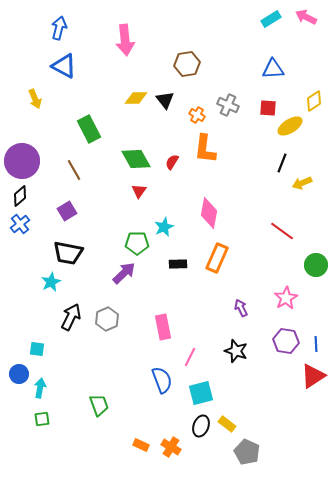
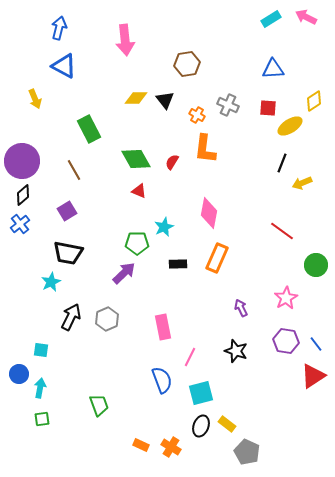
red triangle at (139, 191): rotated 42 degrees counterclockwise
black diamond at (20, 196): moved 3 px right, 1 px up
blue line at (316, 344): rotated 35 degrees counterclockwise
cyan square at (37, 349): moved 4 px right, 1 px down
